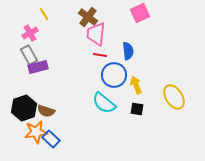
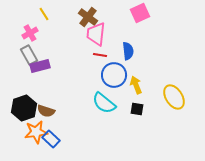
purple rectangle: moved 2 px right, 1 px up
